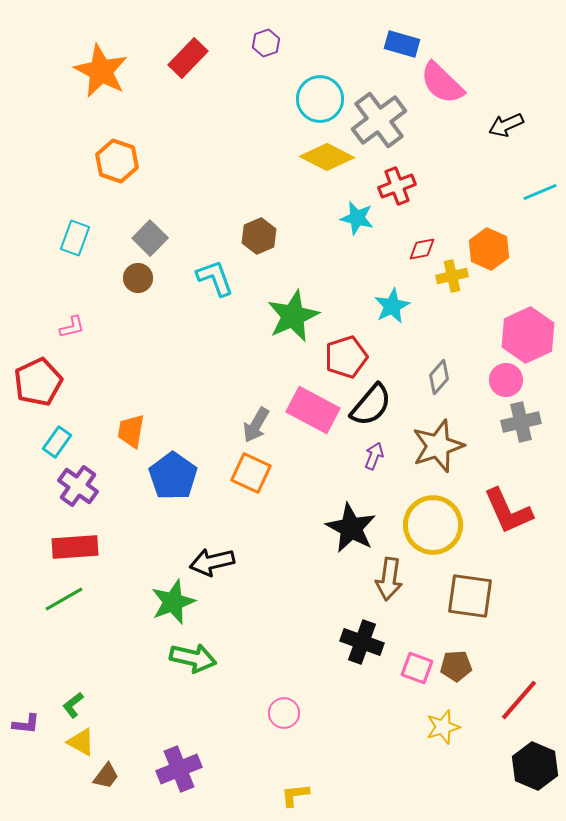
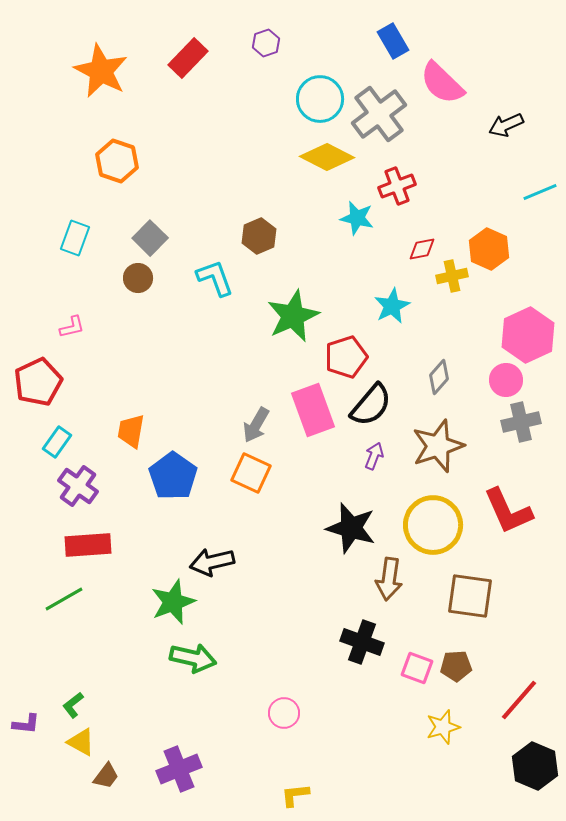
blue rectangle at (402, 44): moved 9 px left, 3 px up; rotated 44 degrees clockwise
gray cross at (379, 120): moved 6 px up
pink rectangle at (313, 410): rotated 42 degrees clockwise
black star at (351, 528): rotated 12 degrees counterclockwise
red rectangle at (75, 547): moved 13 px right, 2 px up
